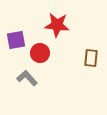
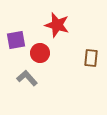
red star: rotated 10 degrees clockwise
